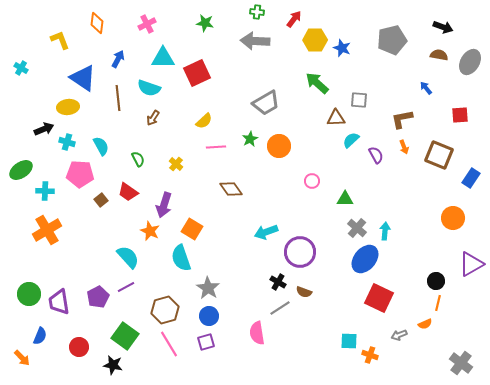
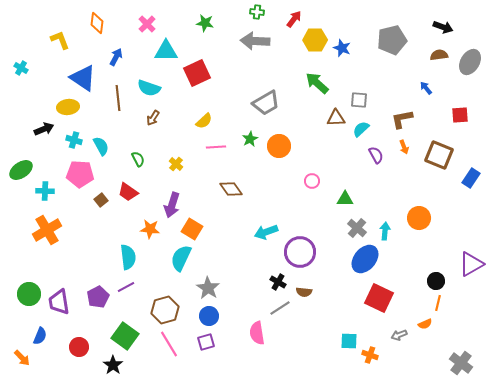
pink cross at (147, 24): rotated 18 degrees counterclockwise
brown semicircle at (439, 55): rotated 18 degrees counterclockwise
cyan triangle at (163, 58): moved 3 px right, 7 px up
blue arrow at (118, 59): moved 2 px left, 2 px up
cyan semicircle at (351, 140): moved 10 px right, 11 px up
cyan cross at (67, 142): moved 7 px right, 2 px up
purple arrow at (164, 205): moved 8 px right
orange circle at (453, 218): moved 34 px left
orange star at (150, 231): moved 2 px up; rotated 18 degrees counterclockwise
cyan semicircle at (128, 257): rotated 35 degrees clockwise
cyan semicircle at (181, 258): rotated 44 degrees clockwise
brown semicircle at (304, 292): rotated 14 degrees counterclockwise
black star at (113, 365): rotated 24 degrees clockwise
